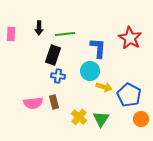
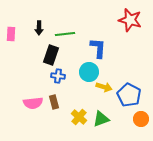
red star: moved 18 px up; rotated 15 degrees counterclockwise
black rectangle: moved 2 px left
cyan circle: moved 1 px left, 1 px down
green triangle: rotated 36 degrees clockwise
